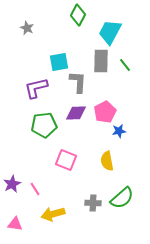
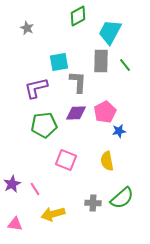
green diamond: moved 1 px down; rotated 35 degrees clockwise
